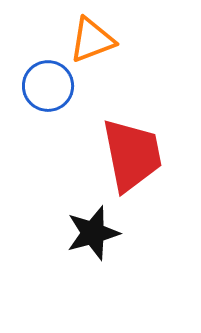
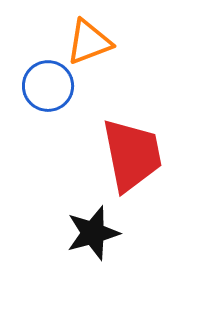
orange triangle: moved 3 px left, 2 px down
